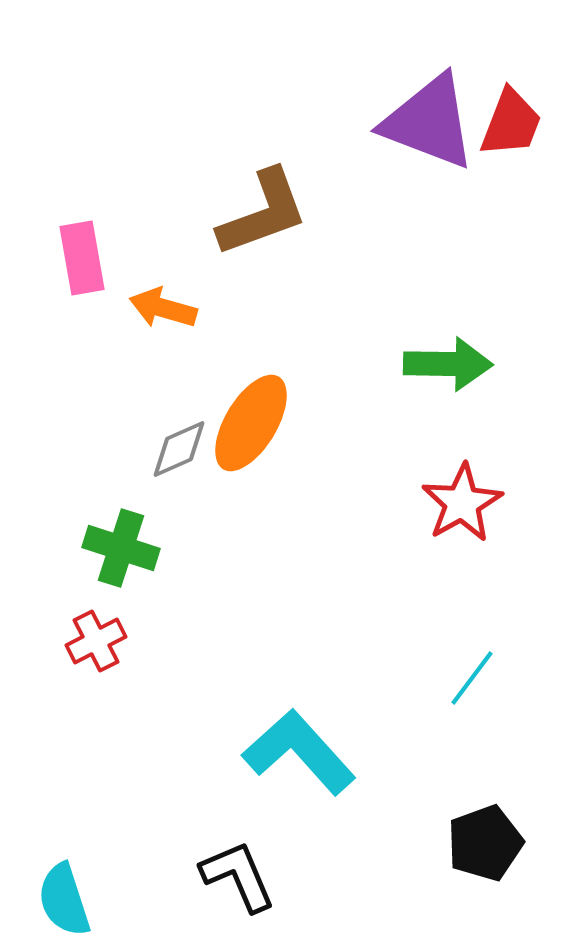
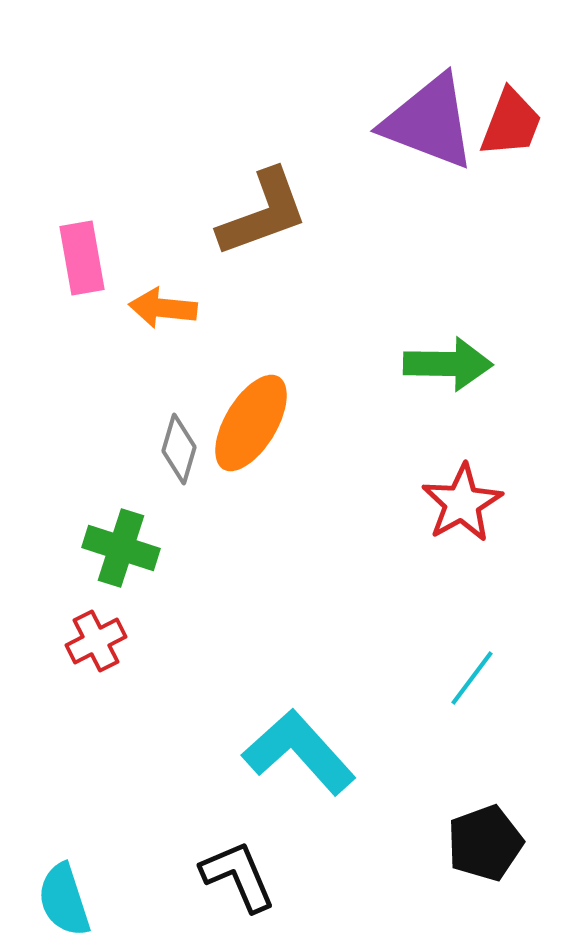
orange arrow: rotated 10 degrees counterclockwise
gray diamond: rotated 50 degrees counterclockwise
